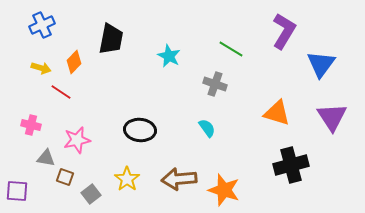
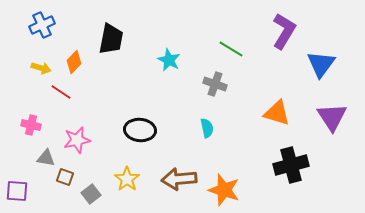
cyan star: moved 4 px down
cyan semicircle: rotated 24 degrees clockwise
